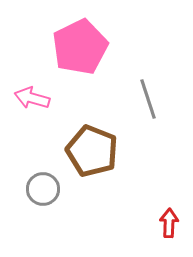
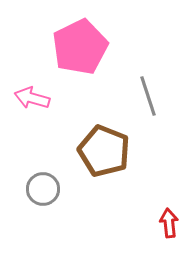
gray line: moved 3 px up
brown pentagon: moved 12 px right
red arrow: rotated 8 degrees counterclockwise
